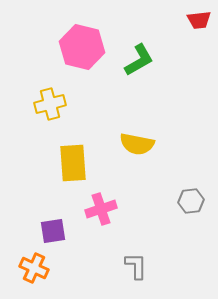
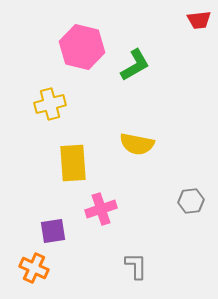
green L-shape: moved 4 px left, 5 px down
